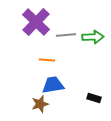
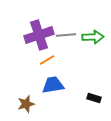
purple cross: moved 3 px right, 13 px down; rotated 28 degrees clockwise
orange line: rotated 35 degrees counterclockwise
brown star: moved 14 px left
